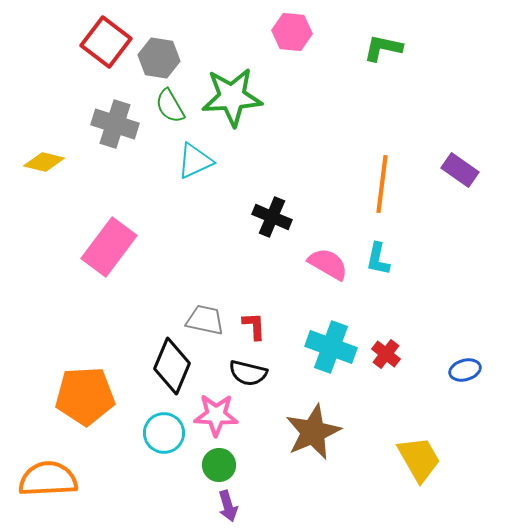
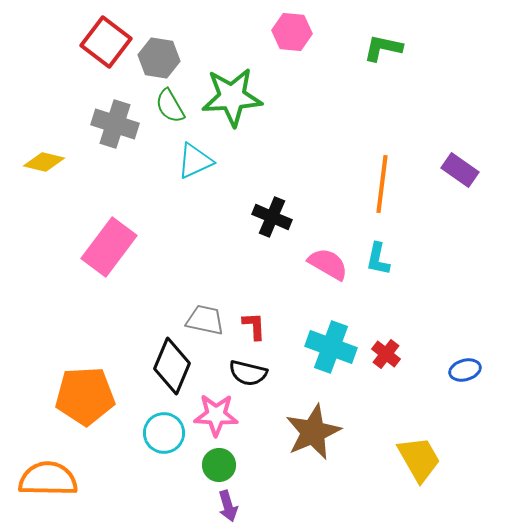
orange semicircle: rotated 4 degrees clockwise
